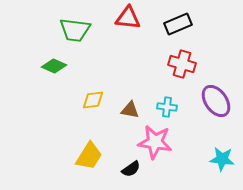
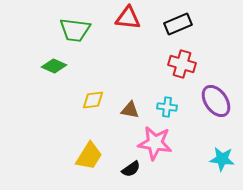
pink star: moved 1 px down
